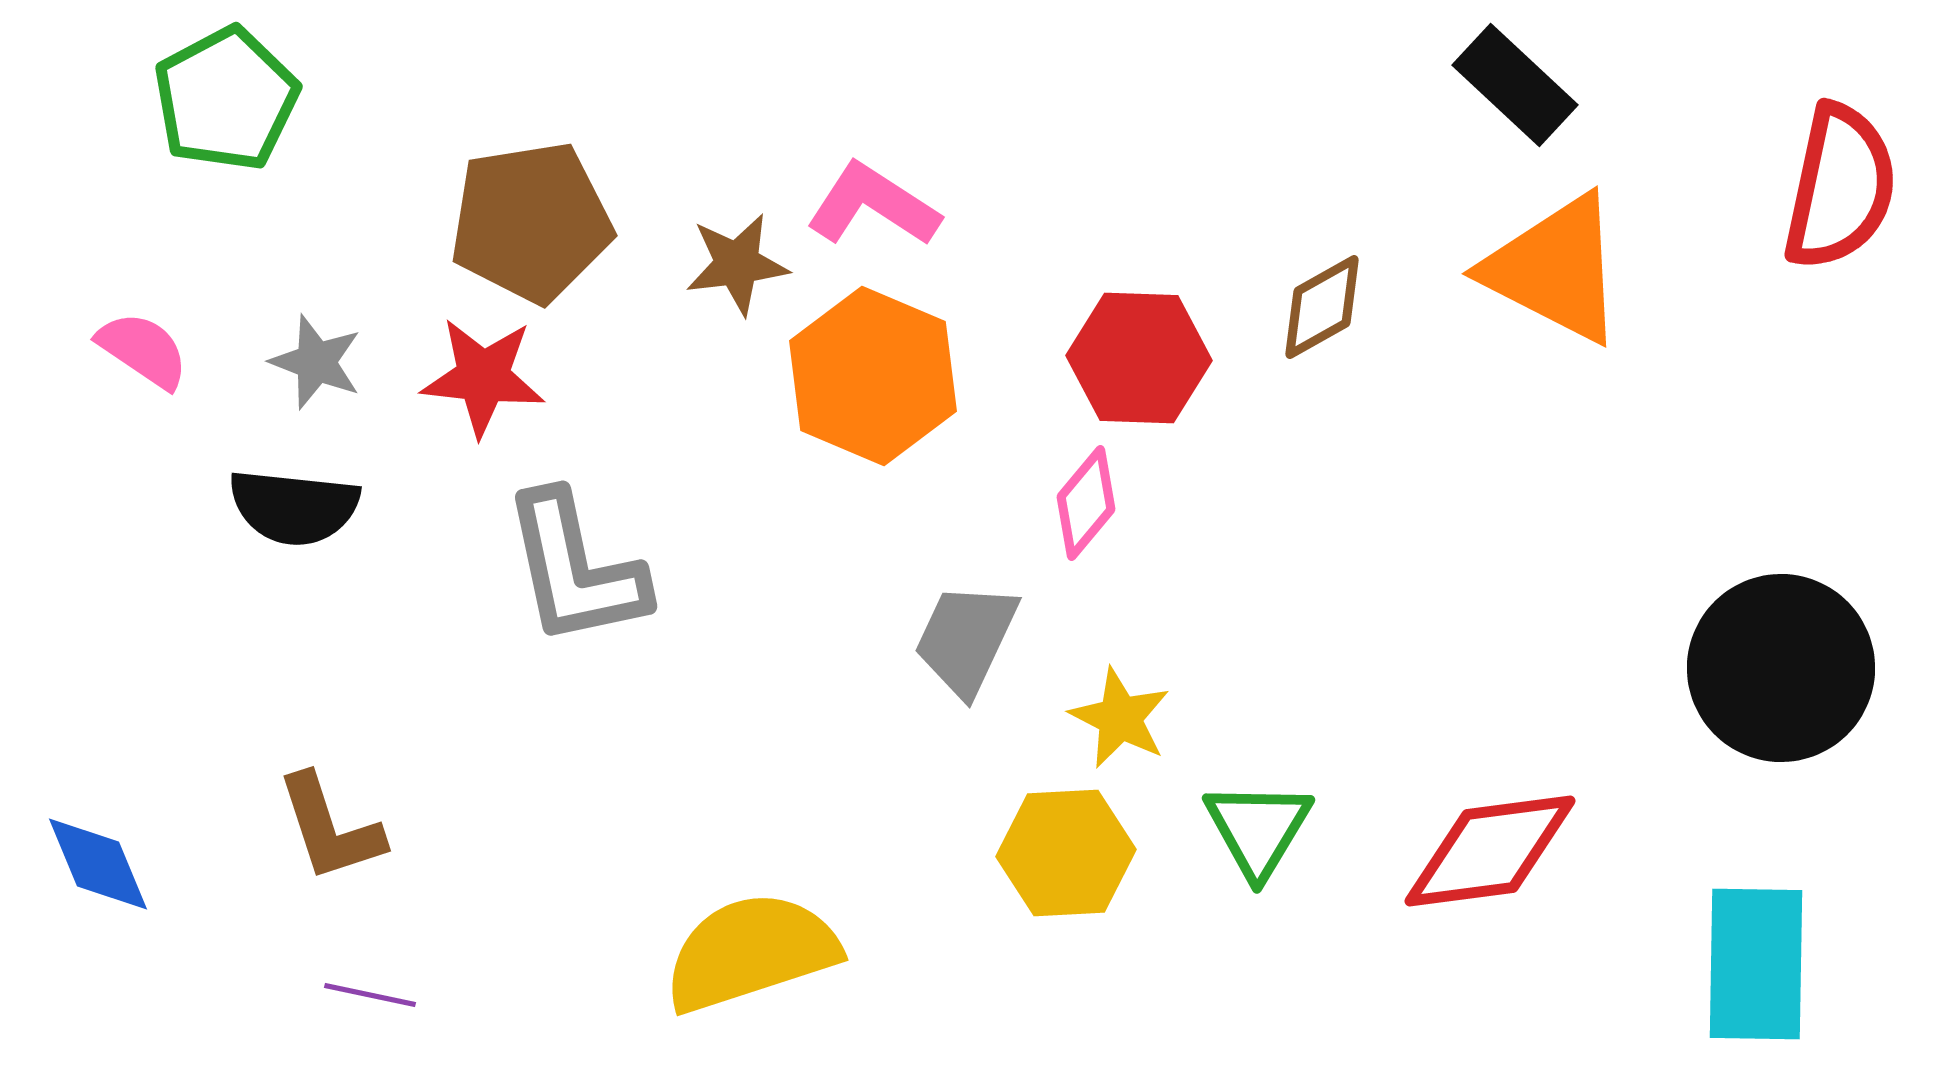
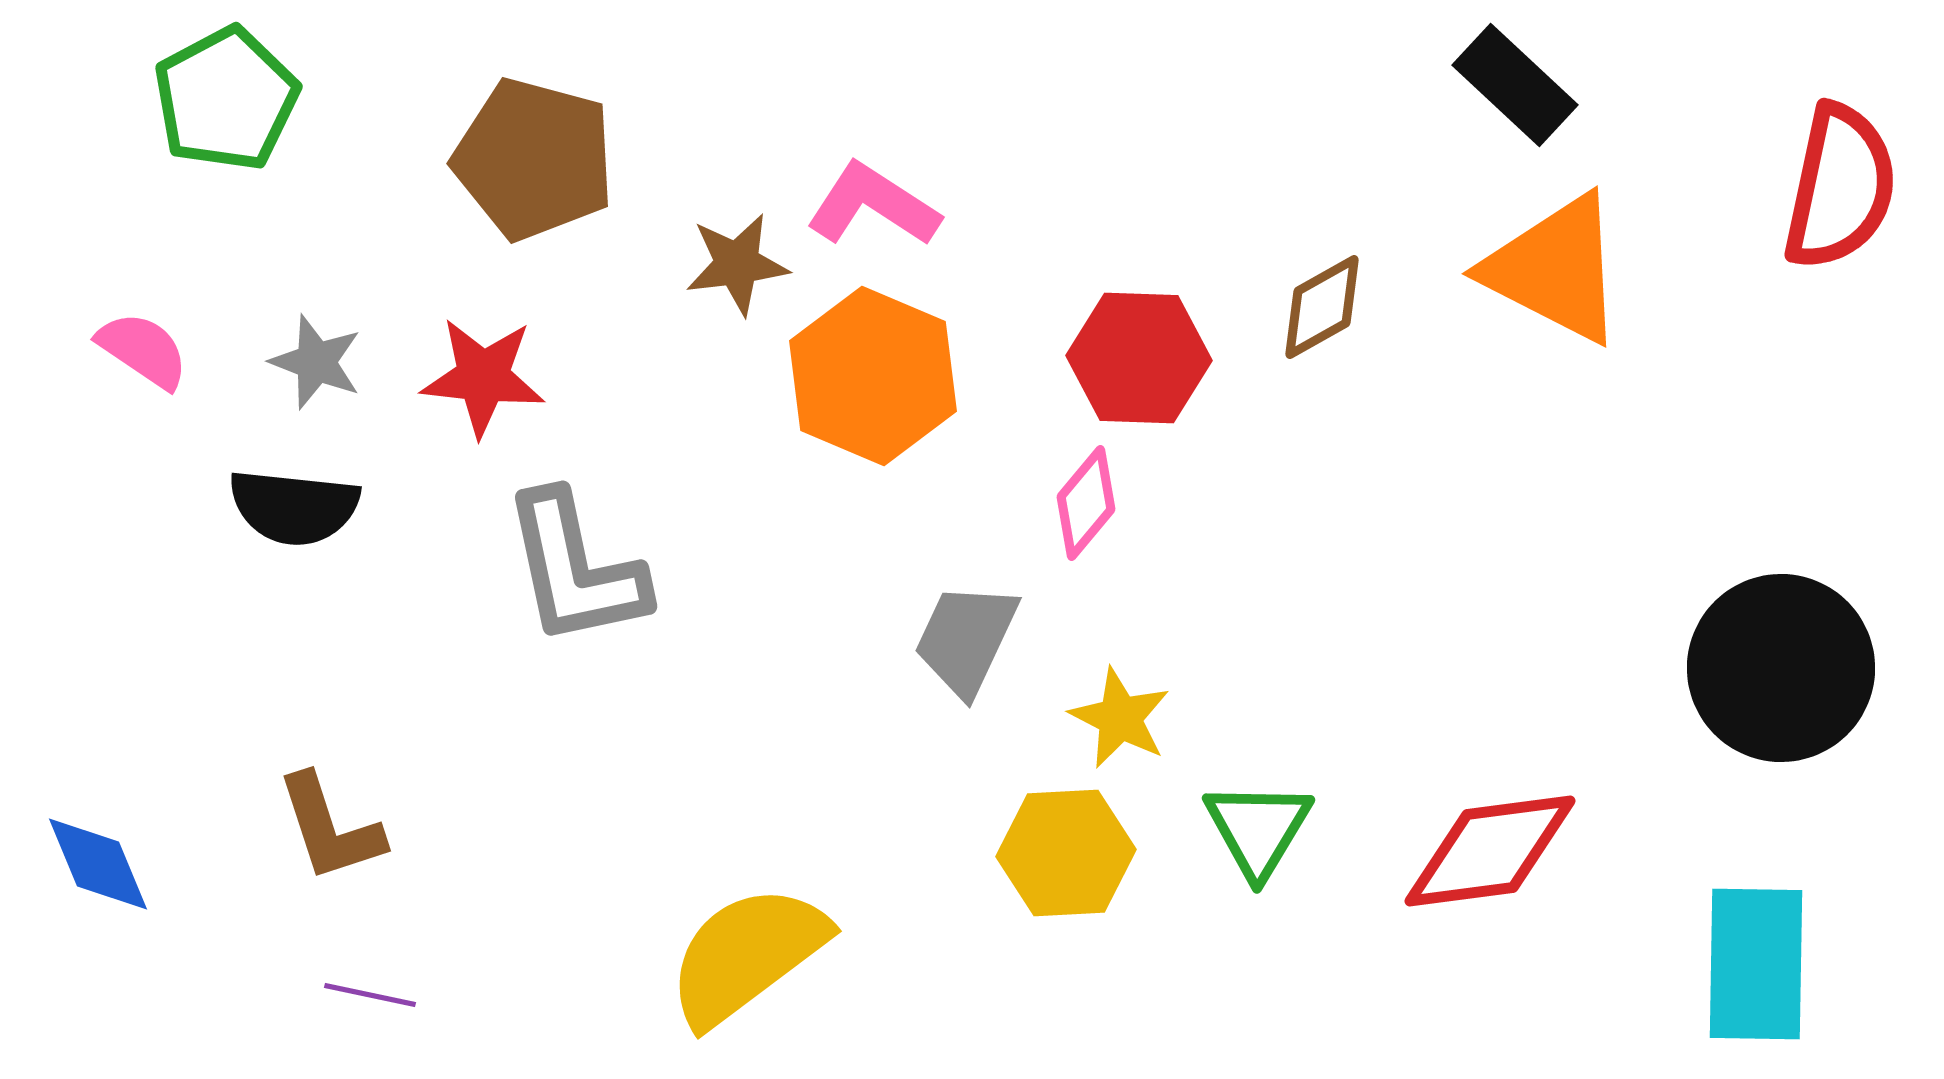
brown pentagon: moved 3 px right, 63 px up; rotated 24 degrees clockwise
yellow semicircle: moved 4 px left, 3 px down; rotated 19 degrees counterclockwise
